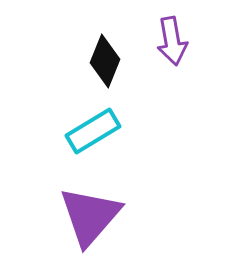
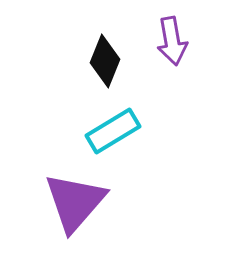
cyan rectangle: moved 20 px right
purple triangle: moved 15 px left, 14 px up
